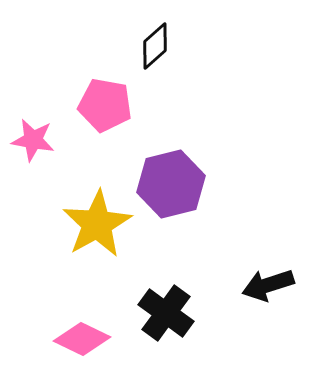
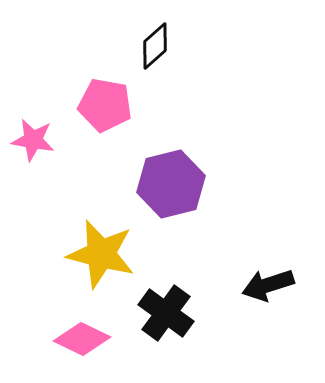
yellow star: moved 4 px right, 30 px down; rotated 28 degrees counterclockwise
